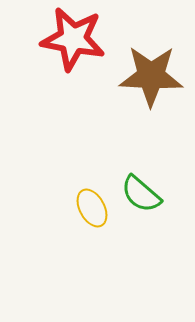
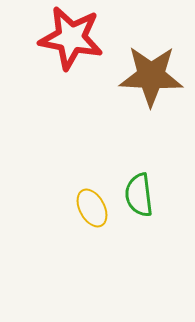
red star: moved 2 px left, 1 px up
green semicircle: moved 2 px left, 1 px down; rotated 42 degrees clockwise
